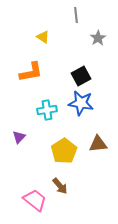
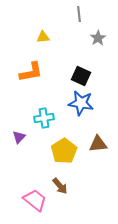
gray line: moved 3 px right, 1 px up
yellow triangle: rotated 40 degrees counterclockwise
black square: rotated 36 degrees counterclockwise
cyan cross: moved 3 px left, 8 px down
